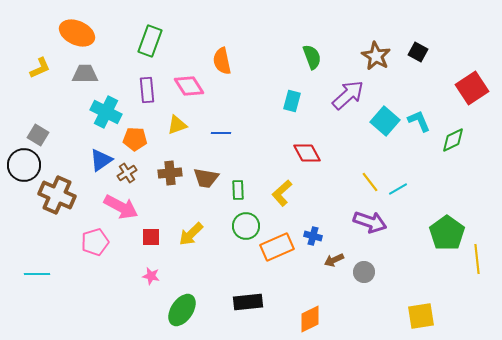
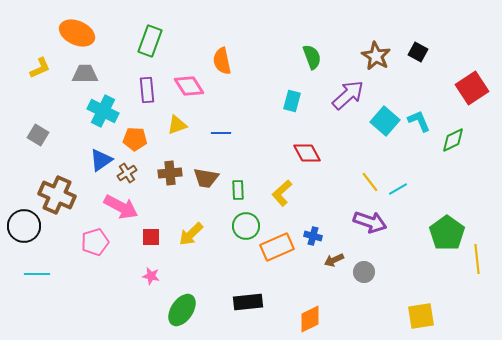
cyan cross at (106, 112): moved 3 px left, 1 px up
black circle at (24, 165): moved 61 px down
